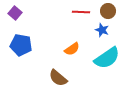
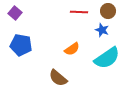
red line: moved 2 px left
